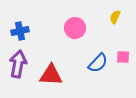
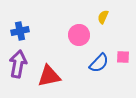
yellow semicircle: moved 12 px left
pink circle: moved 4 px right, 7 px down
blue semicircle: moved 1 px right
red triangle: moved 2 px left, 1 px down; rotated 15 degrees counterclockwise
